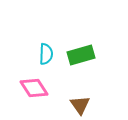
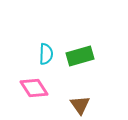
green rectangle: moved 1 px left, 1 px down
